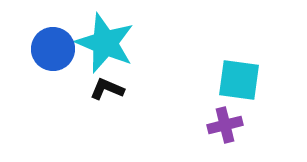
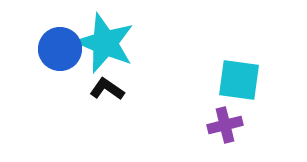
blue circle: moved 7 px right
black L-shape: rotated 12 degrees clockwise
